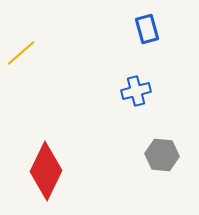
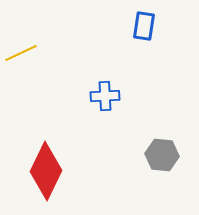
blue rectangle: moved 3 px left, 3 px up; rotated 24 degrees clockwise
yellow line: rotated 16 degrees clockwise
blue cross: moved 31 px left, 5 px down; rotated 12 degrees clockwise
